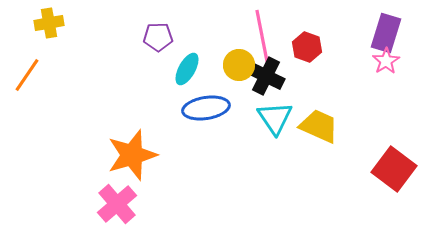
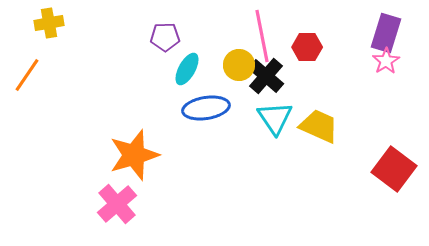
purple pentagon: moved 7 px right
red hexagon: rotated 20 degrees counterclockwise
black cross: rotated 15 degrees clockwise
orange star: moved 2 px right
